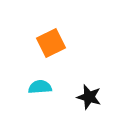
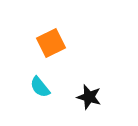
cyan semicircle: rotated 125 degrees counterclockwise
